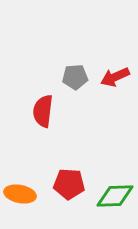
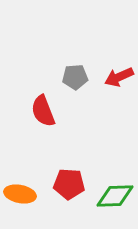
red arrow: moved 4 px right
red semicircle: rotated 28 degrees counterclockwise
